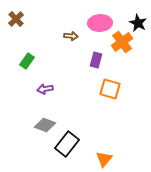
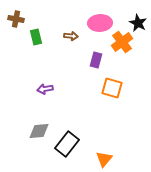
brown cross: rotated 35 degrees counterclockwise
green rectangle: moved 9 px right, 24 px up; rotated 49 degrees counterclockwise
orange square: moved 2 px right, 1 px up
gray diamond: moved 6 px left, 6 px down; rotated 25 degrees counterclockwise
